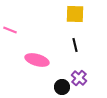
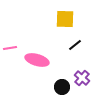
yellow square: moved 10 px left, 5 px down
pink line: moved 18 px down; rotated 32 degrees counterclockwise
black line: rotated 64 degrees clockwise
purple cross: moved 3 px right
